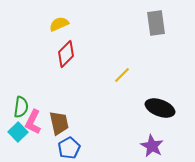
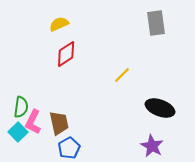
red diamond: rotated 12 degrees clockwise
